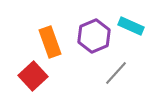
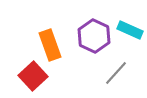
cyan rectangle: moved 1 px left, 4 px down
purple hexagon: rotated 12 degrees counterclockwise
orange rectangle: moved 3 px down
